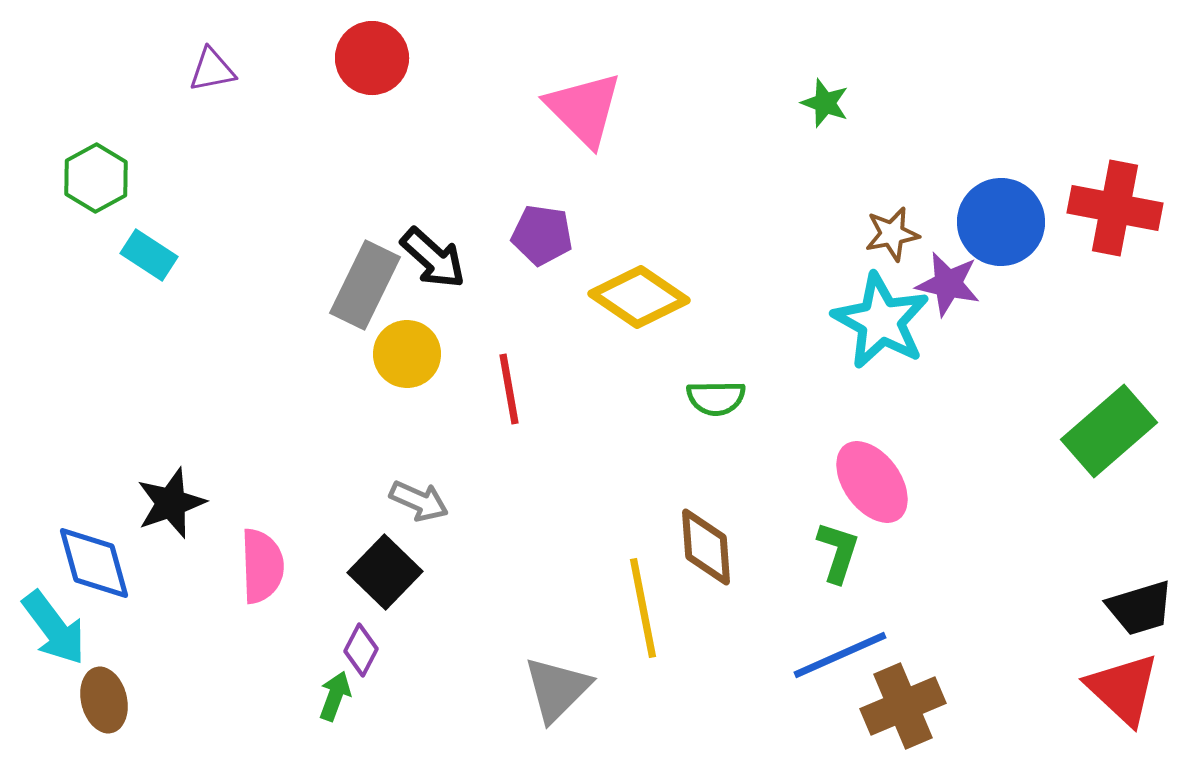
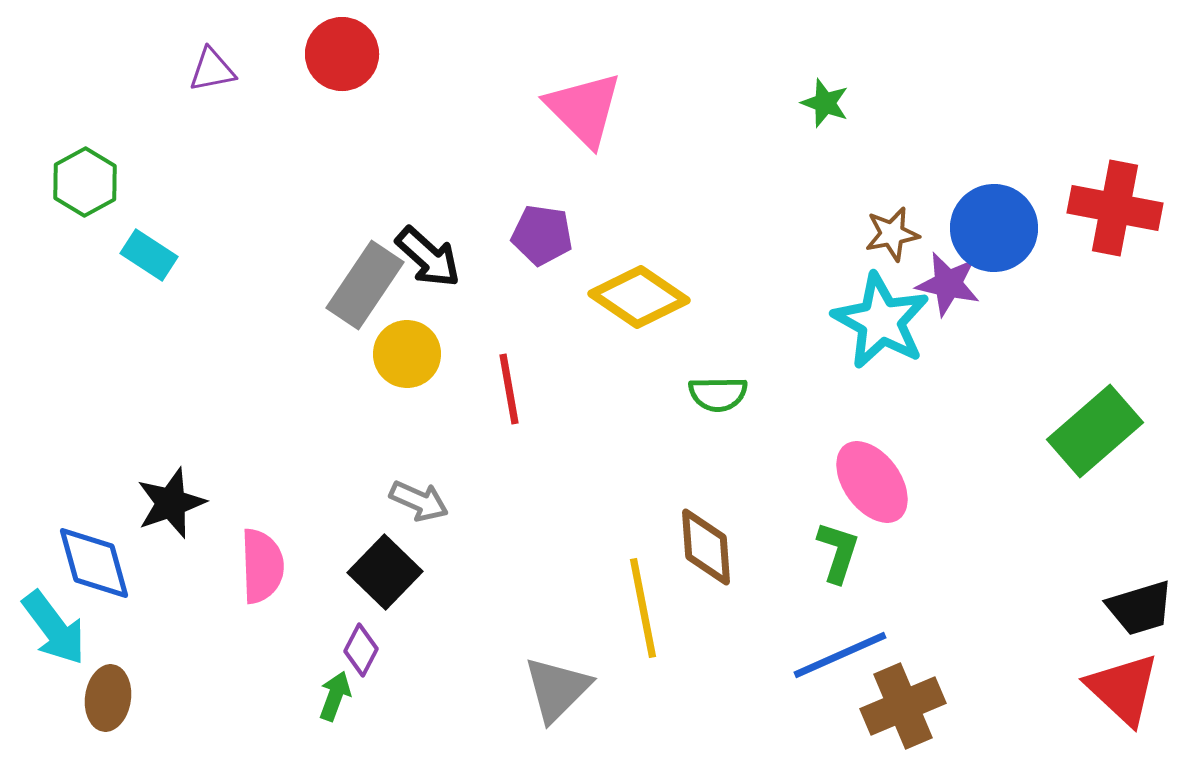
red circle: moved 30 px left, 4 px up
green hexagon: moved 11 px left, 4 px down
blue circle: moved 7 px left, 6 px down
black arrow: moved 5 px left, 1 px up
gray rectangle: rotated 8 degrees clockwise
green semicircle: moved 2 px right, 4 px up
green rectangle: moved 14 px left
brown ellipse: moved 4 px right, 2 px up; rotated 22 degrees clockwise
